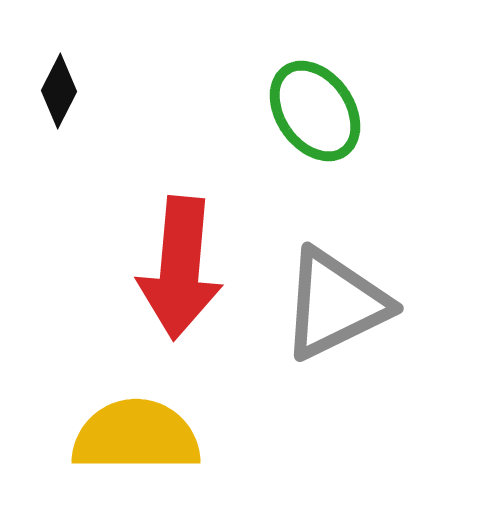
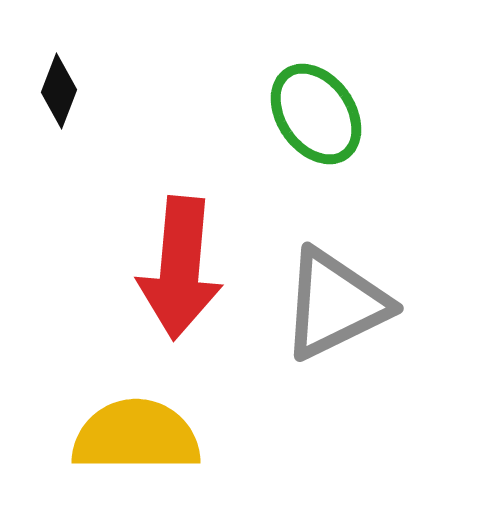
black diamond: rotated 6 degrees counterclockwise
green ellipse: moved 1 px right, 3 px down
